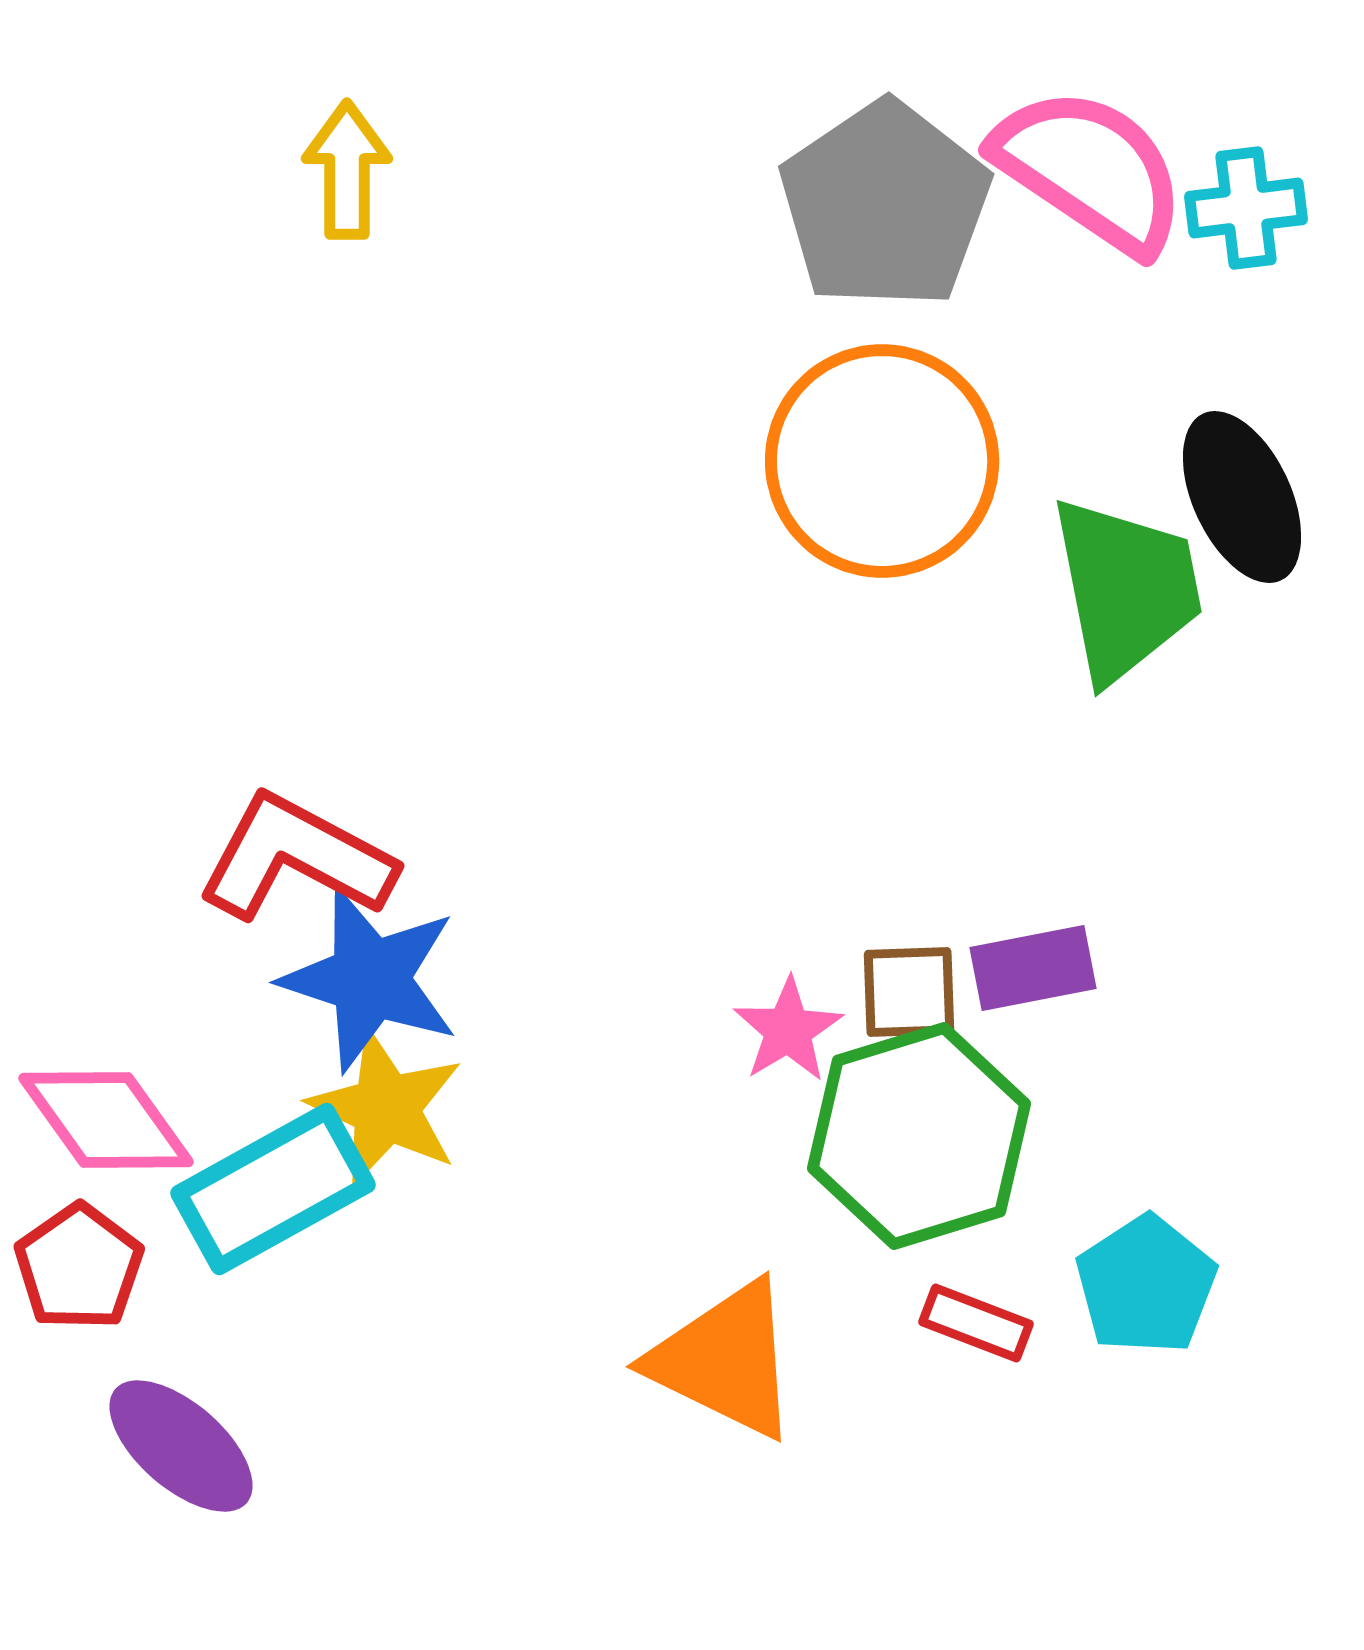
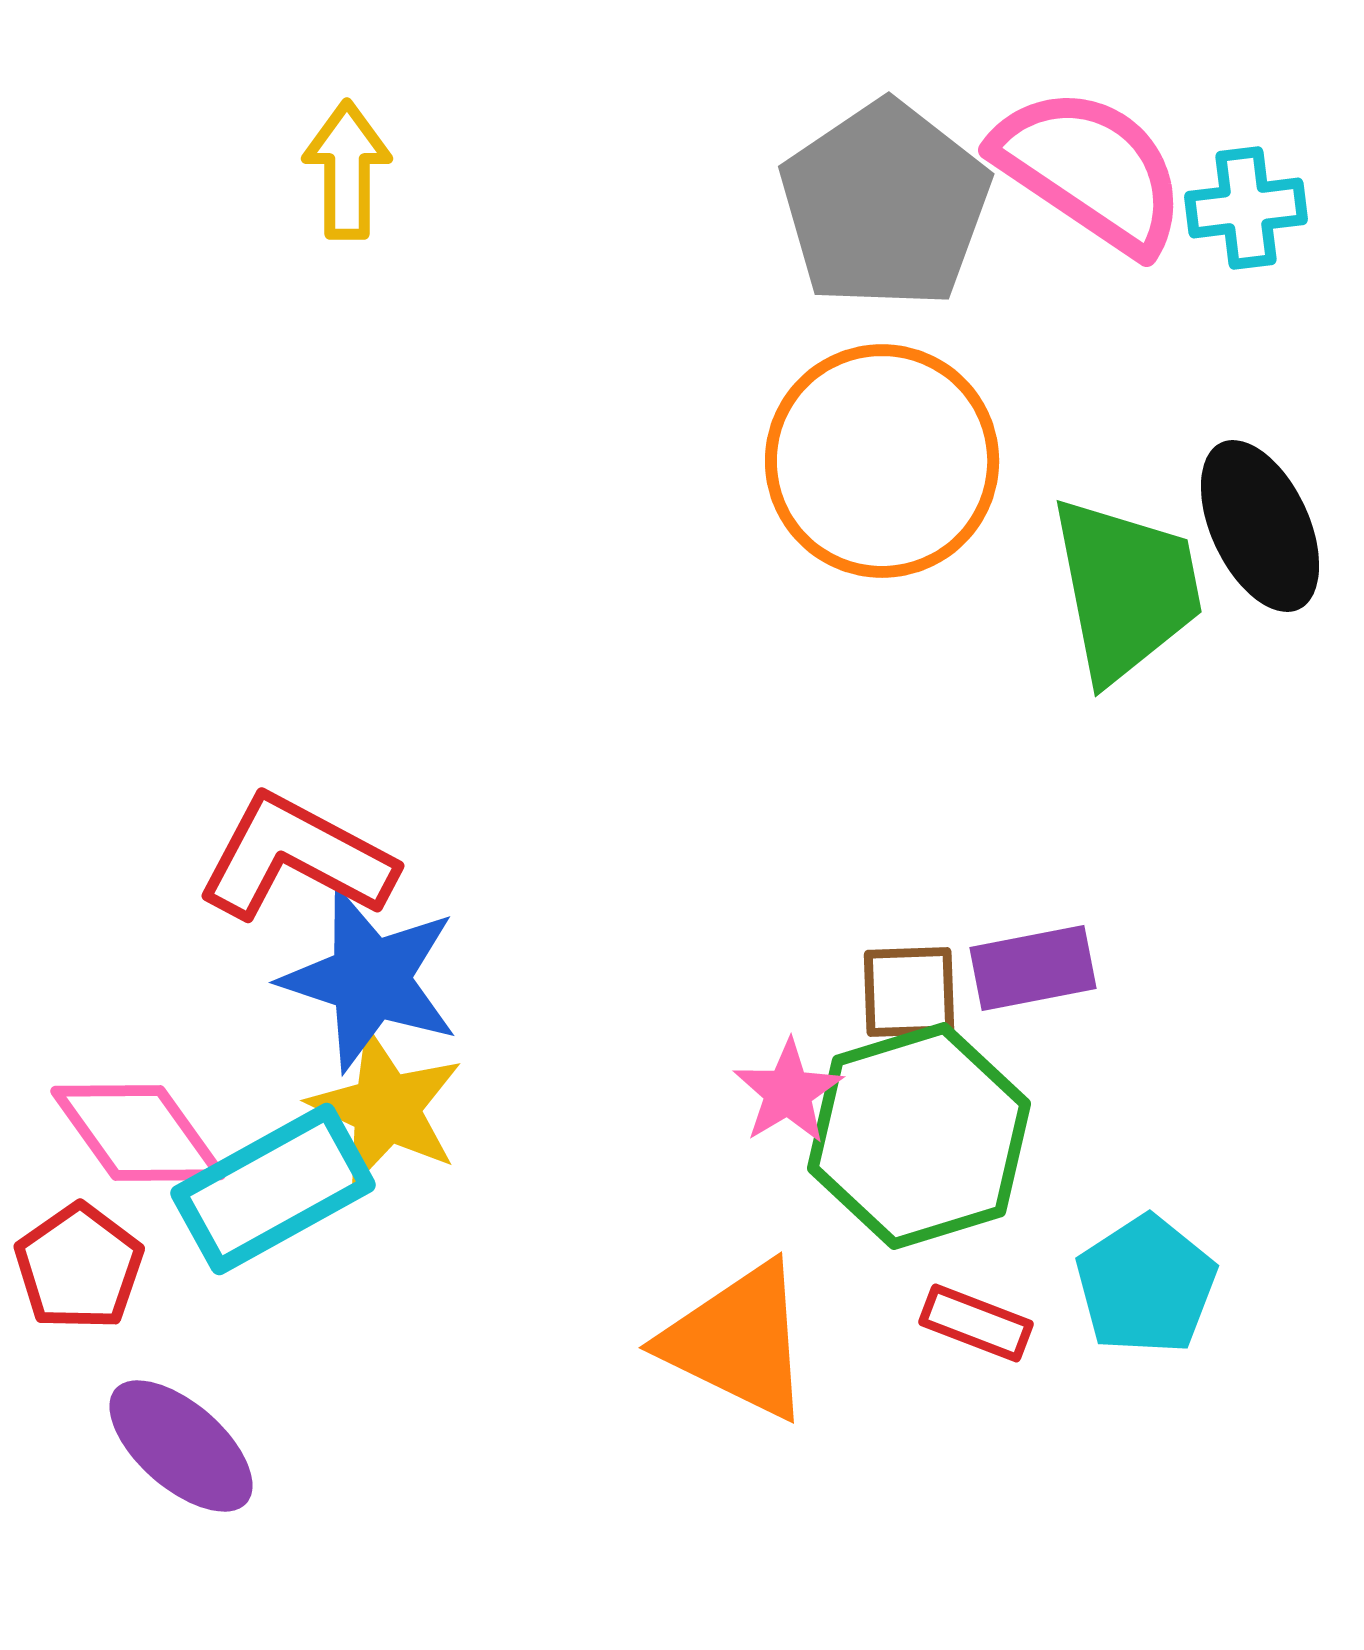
black ellipse: moved 18 px right, 29 px down
pink star: moved 62 px down
pink diamond: moved 32 px right, 13 px down
orange triangle: moved 13 px right, 19 px up
